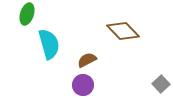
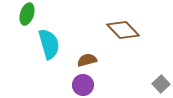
brown diamond: moved 1 px up
brown semicircle: rotated 12 degrees clockwise
